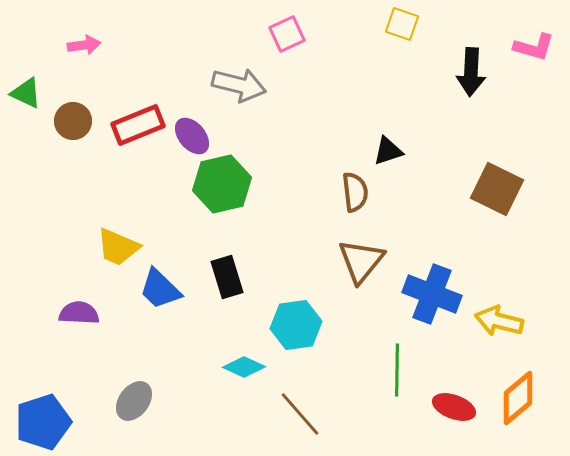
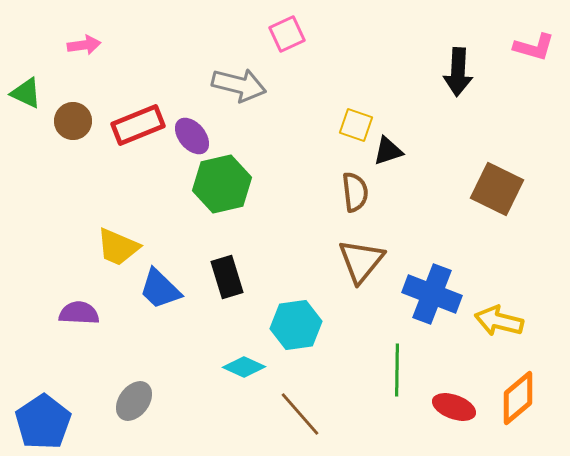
yellow square: moved 46 px left, 101 px down
black arrow: moved 13 px left
blue pentagon: rotated 16 degrees counterclockwise
